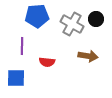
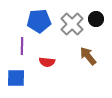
blue pentagon: moved 2 px right, 5 px down
gray cross: rotated 15 degrees clockwise
brown arrow: rotated 138 degrees counterclockwise
